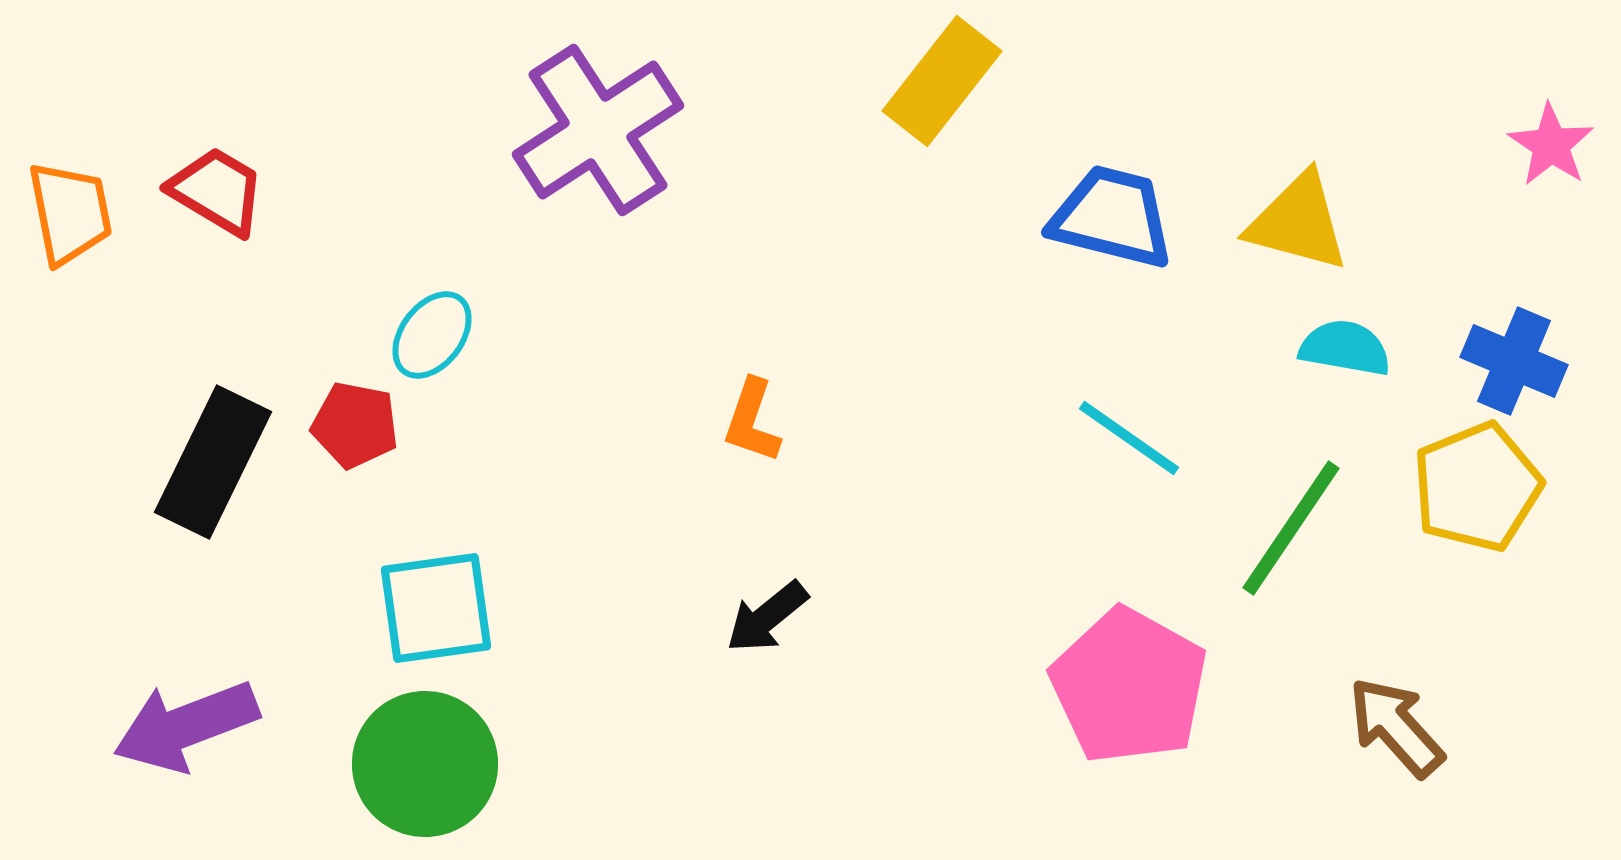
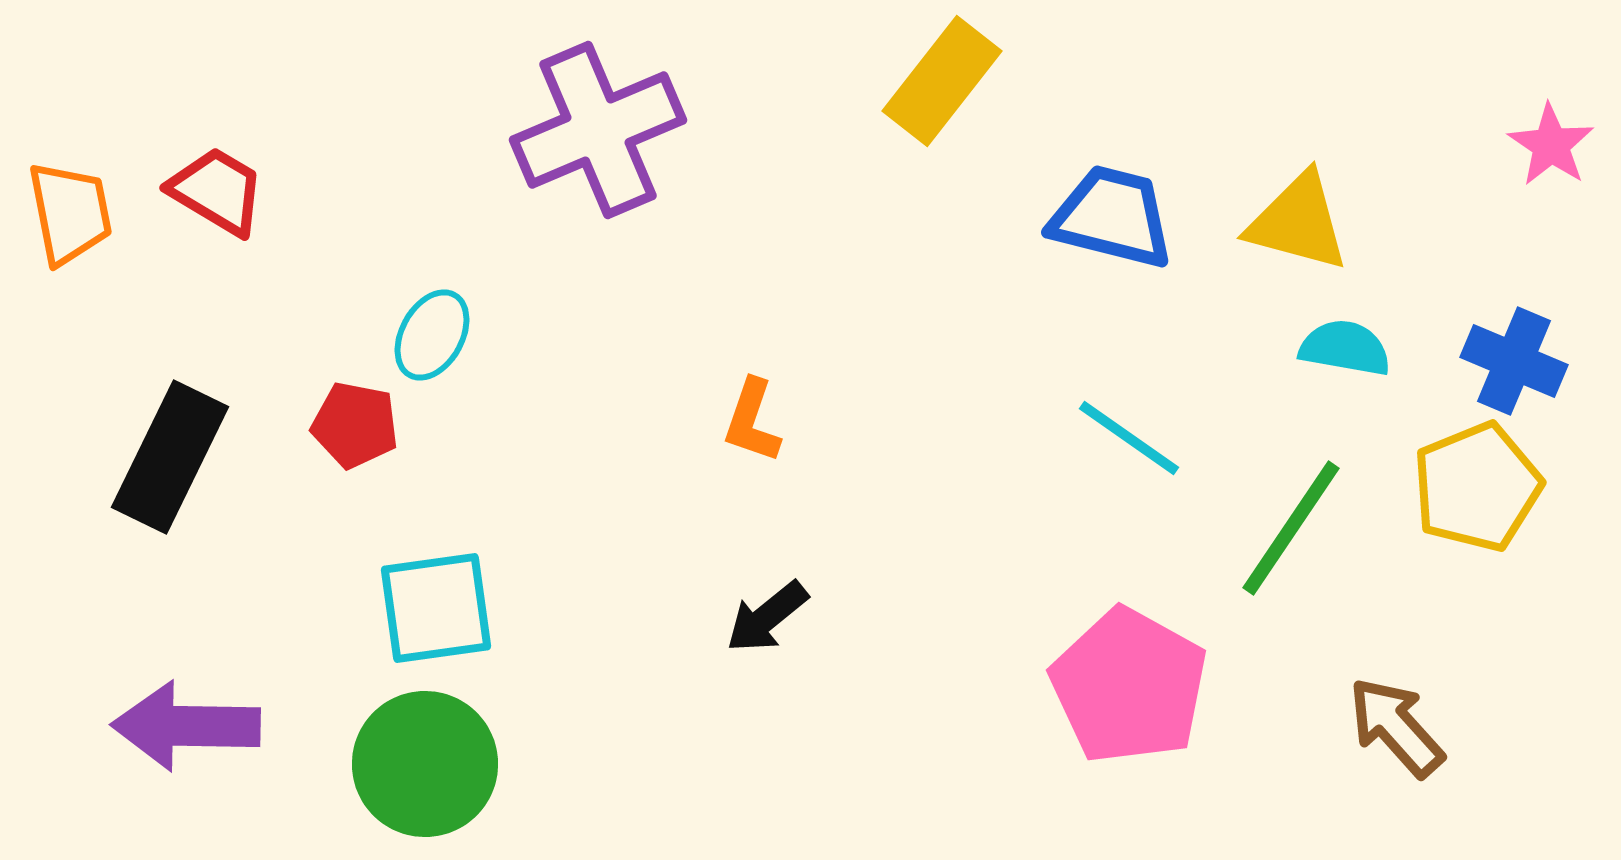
purple cross: rotated 10 degrees clockwise
cyan ellipse: rotated 8 degrees counterclockwise
black rectangle: moved 43 px left, 5 px up
purple arrow: rotated 22 degrees clockwise
